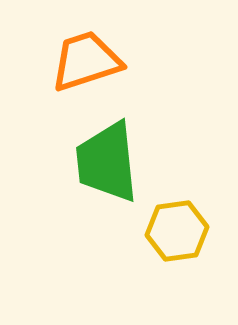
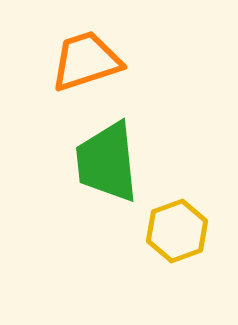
yellow hexagon: rotated 12 degrees counterclockwise
